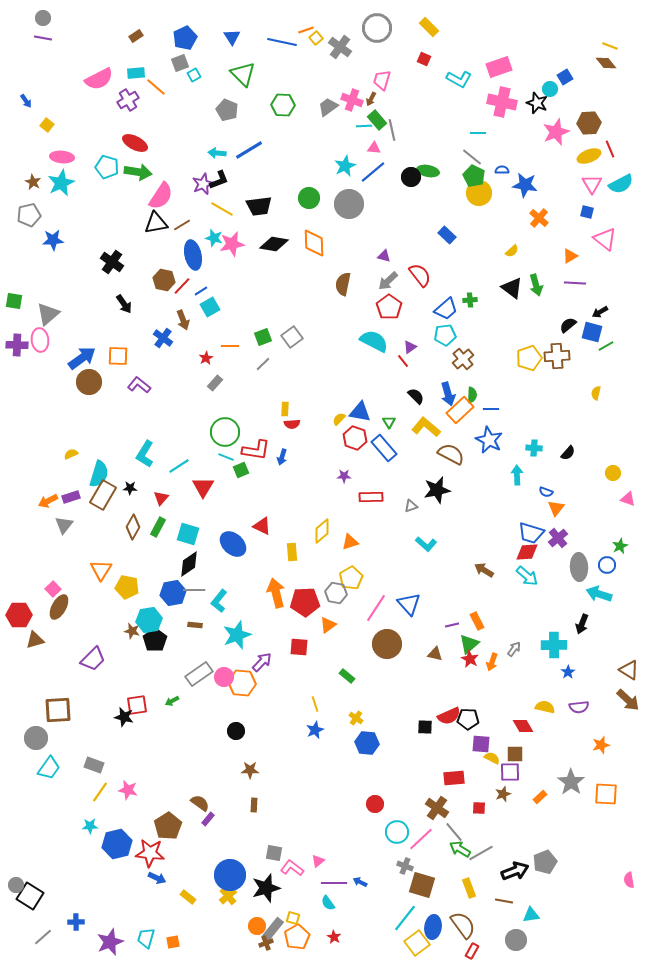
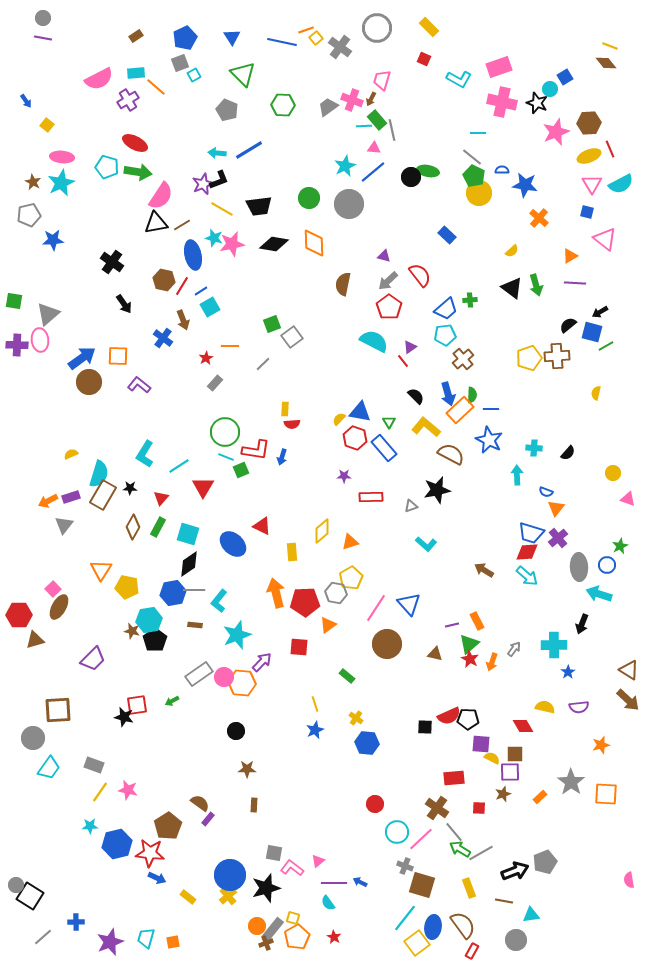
red line at (182, 286): rotated 12 degrees counterclockwise
green square at (263, 337): moved 9 px right, 13 px up
gray circle at (36, 738): moved 3 px left
brown star at (250, 770): moved 3 px left, 1 px up
